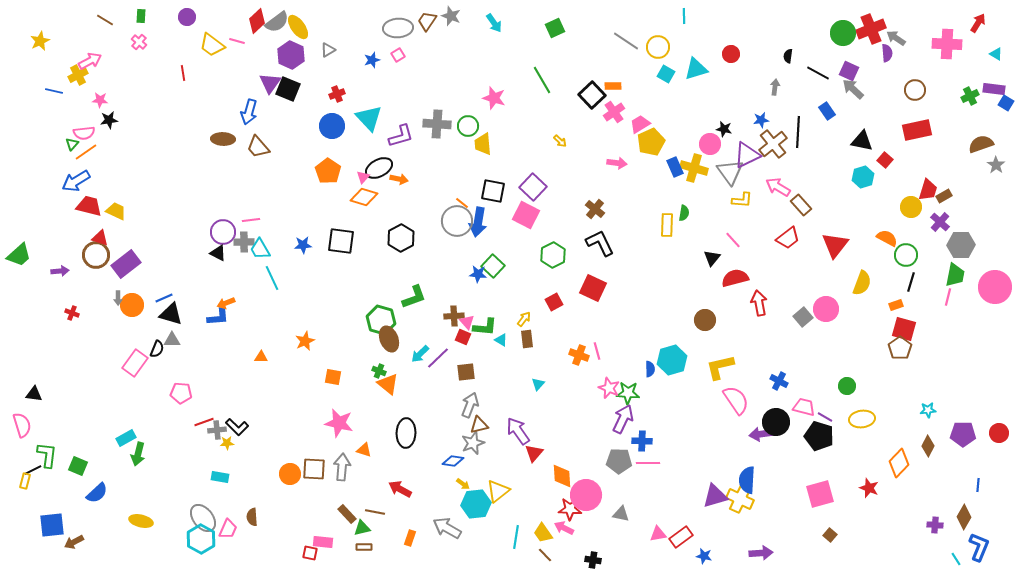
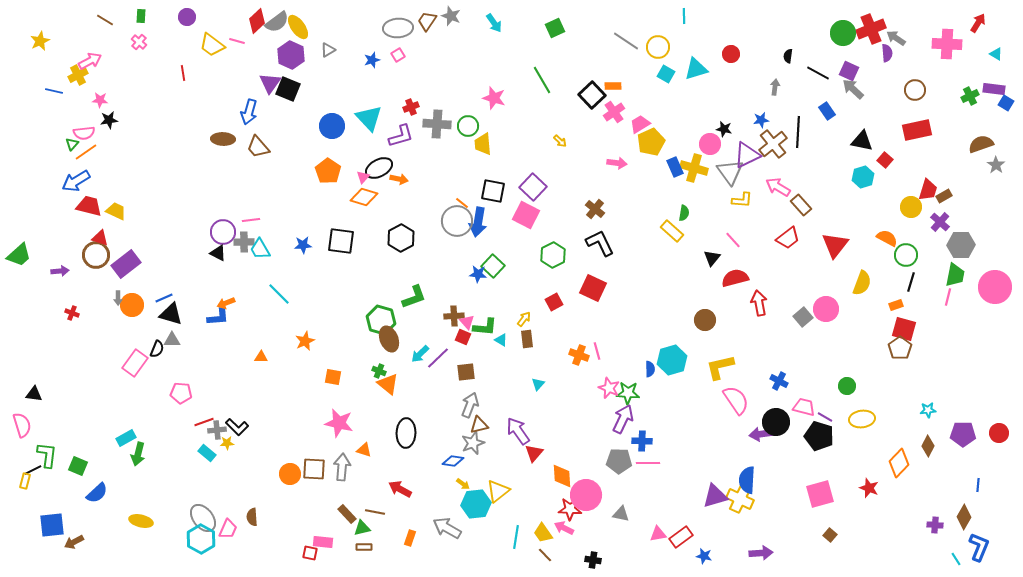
red cross at (337, 94): moved 74 px right, 13 px down
yellow rectangle at (667, 225): moved 5 px right, 6 px down; rotated 50 degrees counterclockwise
cyan line at (272, 278): moved 7 px right, 16 px down; rotated 20 degrees counterclockwise
cyan rectangle at (220, 477): moved 13 px left, 24 px up; rotated 30 degrees clockwise
